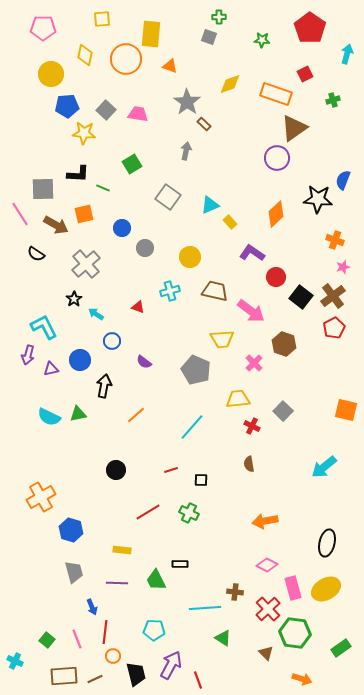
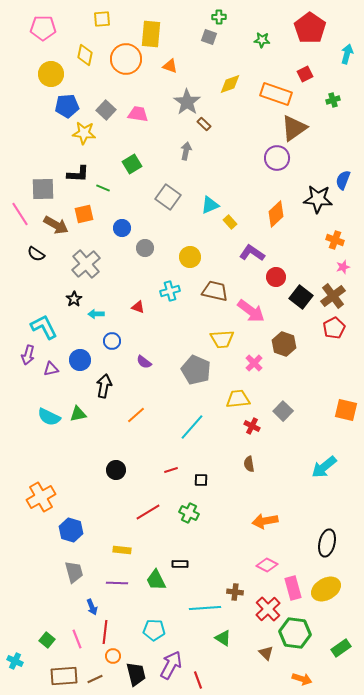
cyan arrow at (96, 314): rotated 35 degrees counterclockwise
